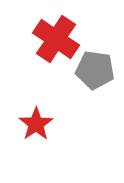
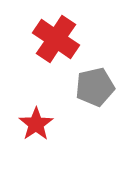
gray pentagon: moved 17 px down; rotated 21 degrees counterclockwise
